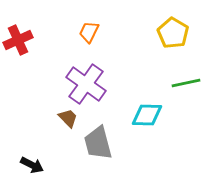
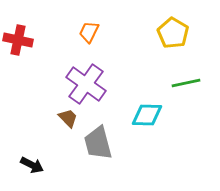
red cross: rotated 36 degrees clockwise
